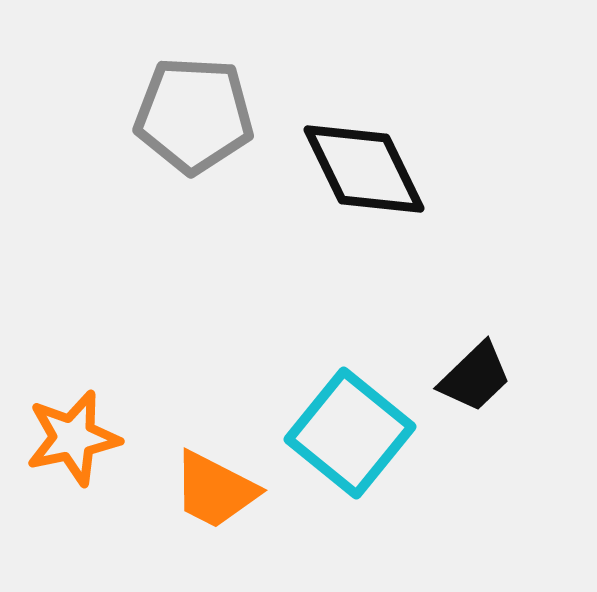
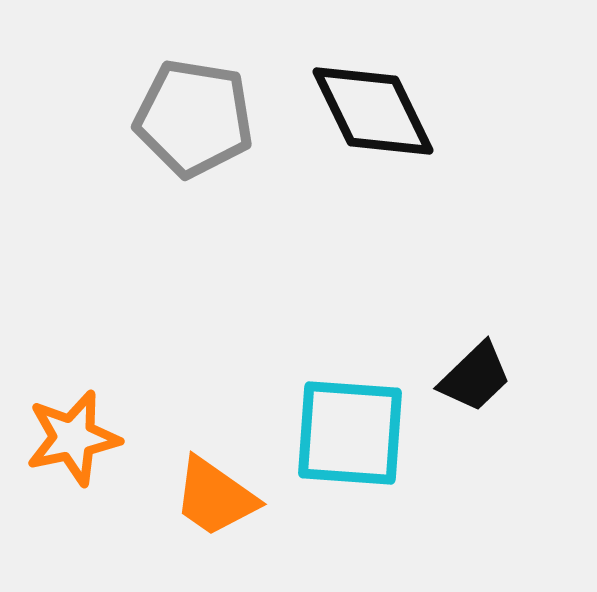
gray pentagon: moved 3 px down; rotated 6 degrees clockwise
black diamond: moved 9 px right, 58 px up
cyan square: rotated 35 degrees counterclockwise
orange trapezoid: moved 7 px down; rotated 8 degrees clockwise
